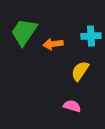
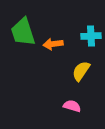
green trapezoid: moved 1 px left; rotated 52 degrees counterclockwise
yellow semicircle: moved 1 px right
